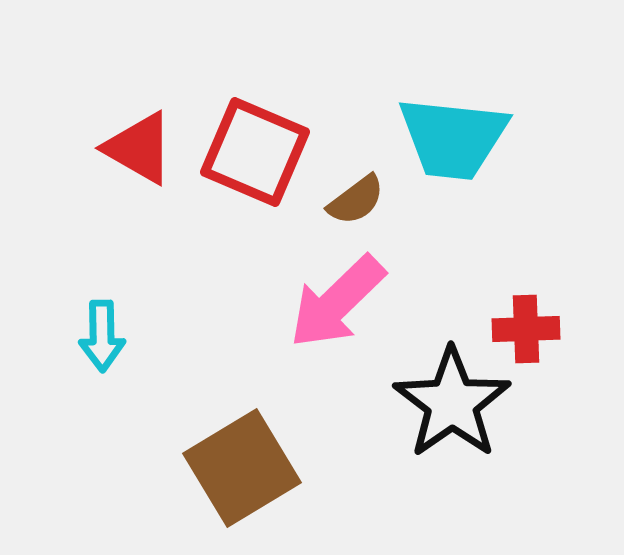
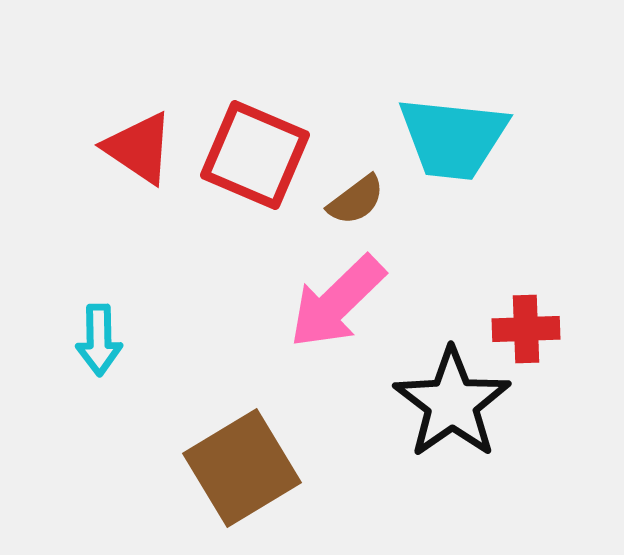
red triangle: rotated 4 degrees clockwise
red square: moved 3 px down
cyan arrow: moved 3 px left, 4 px down
